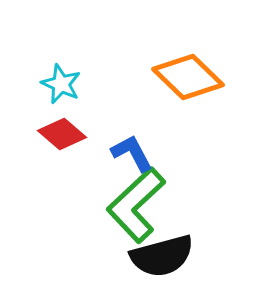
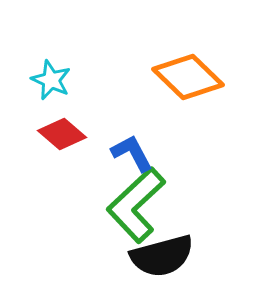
cyan star: moved 10 px left, 4 px up
